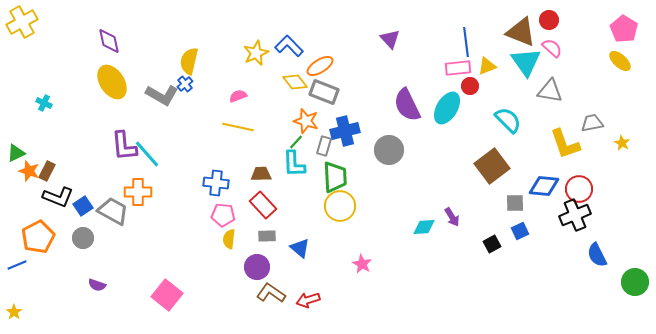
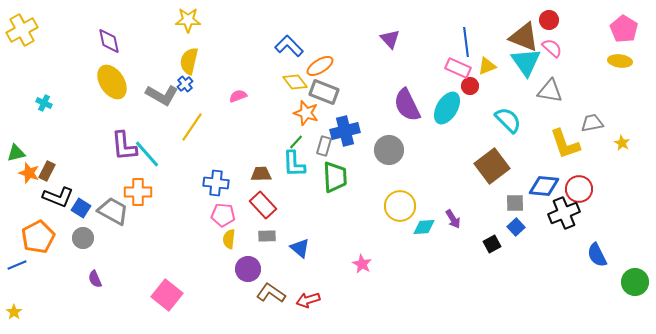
yellow cross at (22, 22): moved 8 px down
brown triangle at (521, 32): moved 3 px right, 5 px down
yellow star at (256, 53): moved 68 px left, 33 px up; rotated 25 degrees clockwise
yellow ellipse at (620, 61): rotated 35 degrees counterclockwise
pink rectangle at (458, 68): rotated 30 degrees clockwise
orange star at (306, 121): moved 8 px up
yellow line at (238, 127): moved 46 px left; rotated 68 degrees counterclockwise
green triangle at (16, 153): rotated 12 degrees clockwise
orange star at (29, 171): moved 2 px down
blue square at (83, 206): moved 2 px left, 2 px down; rotated 24 degrees counterclockwise
yellow circle at (340, 206): moved 60 px right
black cross at (575, 215): moved 11 px left, 2 px up
purple arrow at (452, 217): moved 1 px right, 2 px down
blue square at (520, 231): moved 4 px left, 4 px up; rotated 18 degrees counterclockwise
purple circle at (257, 267): moved 9 px left, 2 px down
purple semicircle at (97, 285): moved 2 px left, 6 px up; rotated 48 degrees clockwise
